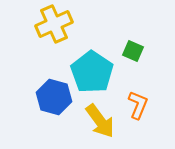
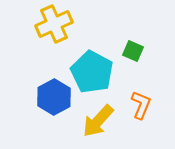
cyan pentagon: rotated 6 degrees counterclockwise
blue hexagon: rotated 16 degrees clockwise
orange L-shape: moved 3 px right
yellow arrow: moved 2 px left; rotated 78 degrees clockwise
